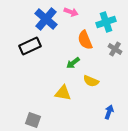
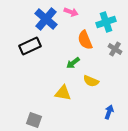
gray square: moved 1 px right
